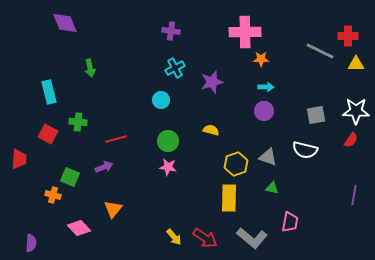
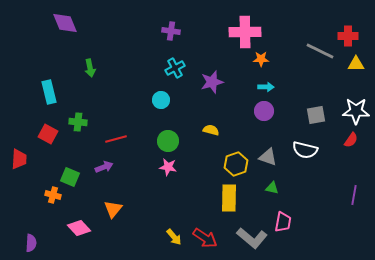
pink trapezoid: moved 7 px left
